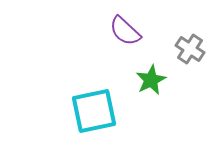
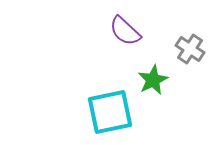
green star: moved 2 px right
cyan square: moved 16 px right, 1 px down
